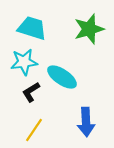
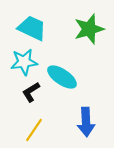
cyan trapezoid: rotated 8 degrees clockwise
